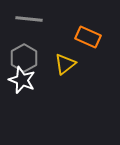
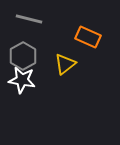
gray line: rotated 8 degrees clockwise
gray hexagon: moved 1 px left, 2 px up
white star: rotated 12 degrees counterclockwise
